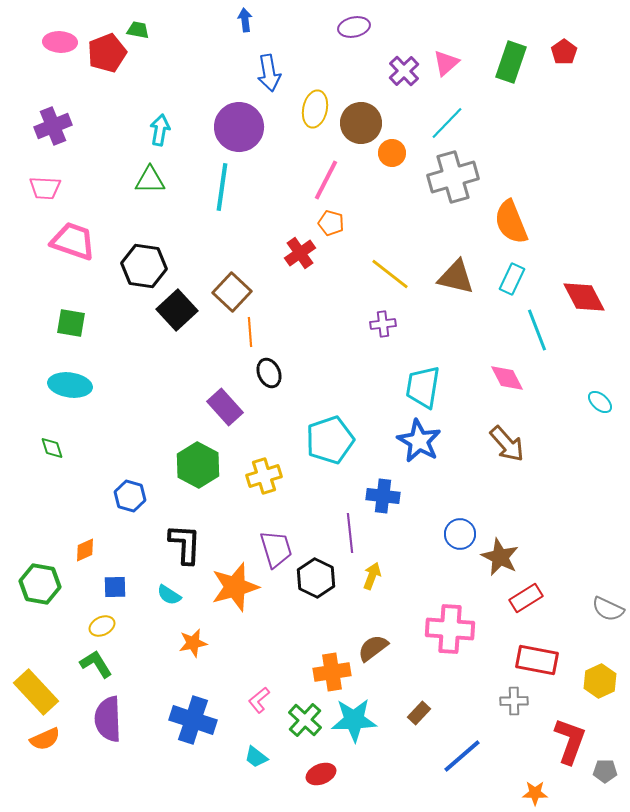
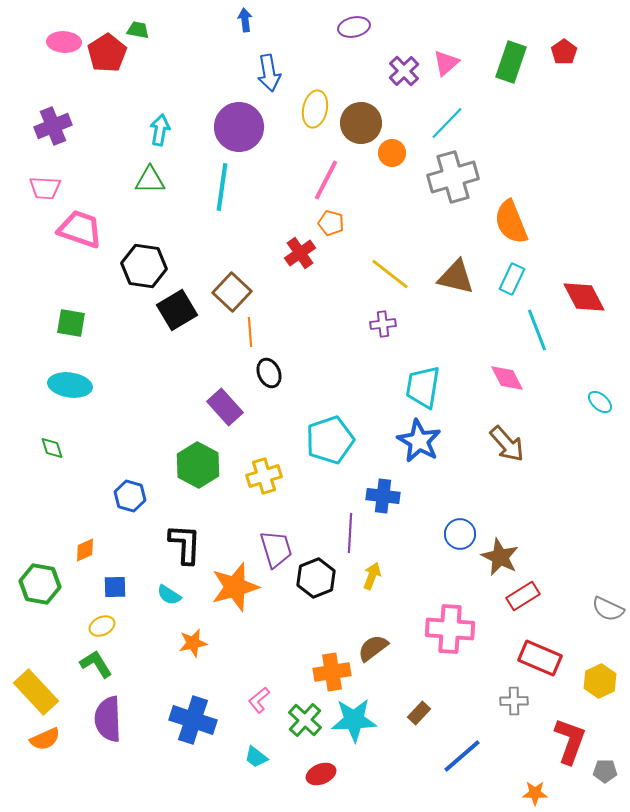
pink ellipse at (60, 42): moved 4 px right
red pentagon at (107, 53): rotated 12 degrees counterclockwise
pink trapezoid at (73, 241): moved 7 px right, 12 px up
black square at (177, 310): rotated 12 degrees clockwise
purple line at (350, 533): rotated 9 degrees clockwise
black hexagon at (316, 578): rotated 12 degrees clockwise
red rectangle at (526, 598): moved 3 px left, 2 px up
red rectangle at (537, 660): moved 3 px right, 2 px up; rotated 12 degrees clockwise
